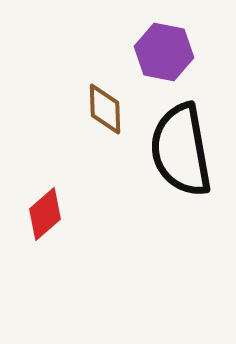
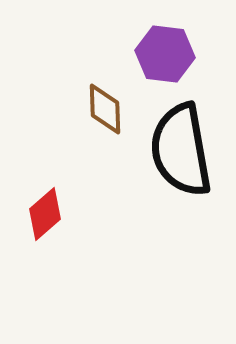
purple hexagon: moved 1 px right, 2 px down; rotated 4 degrees counterclockwise
